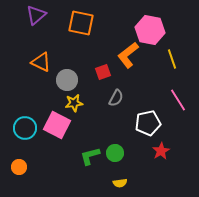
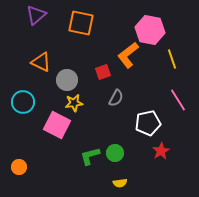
cyan circle: moved 2 px left, 26 px up
